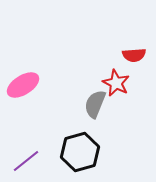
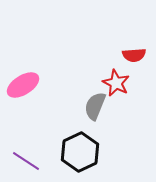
gray semicircle: moved 2 px down
black hexagon: rotated 9 degrees counterclockwise
purple line: rotated 72 degrees clockwise
